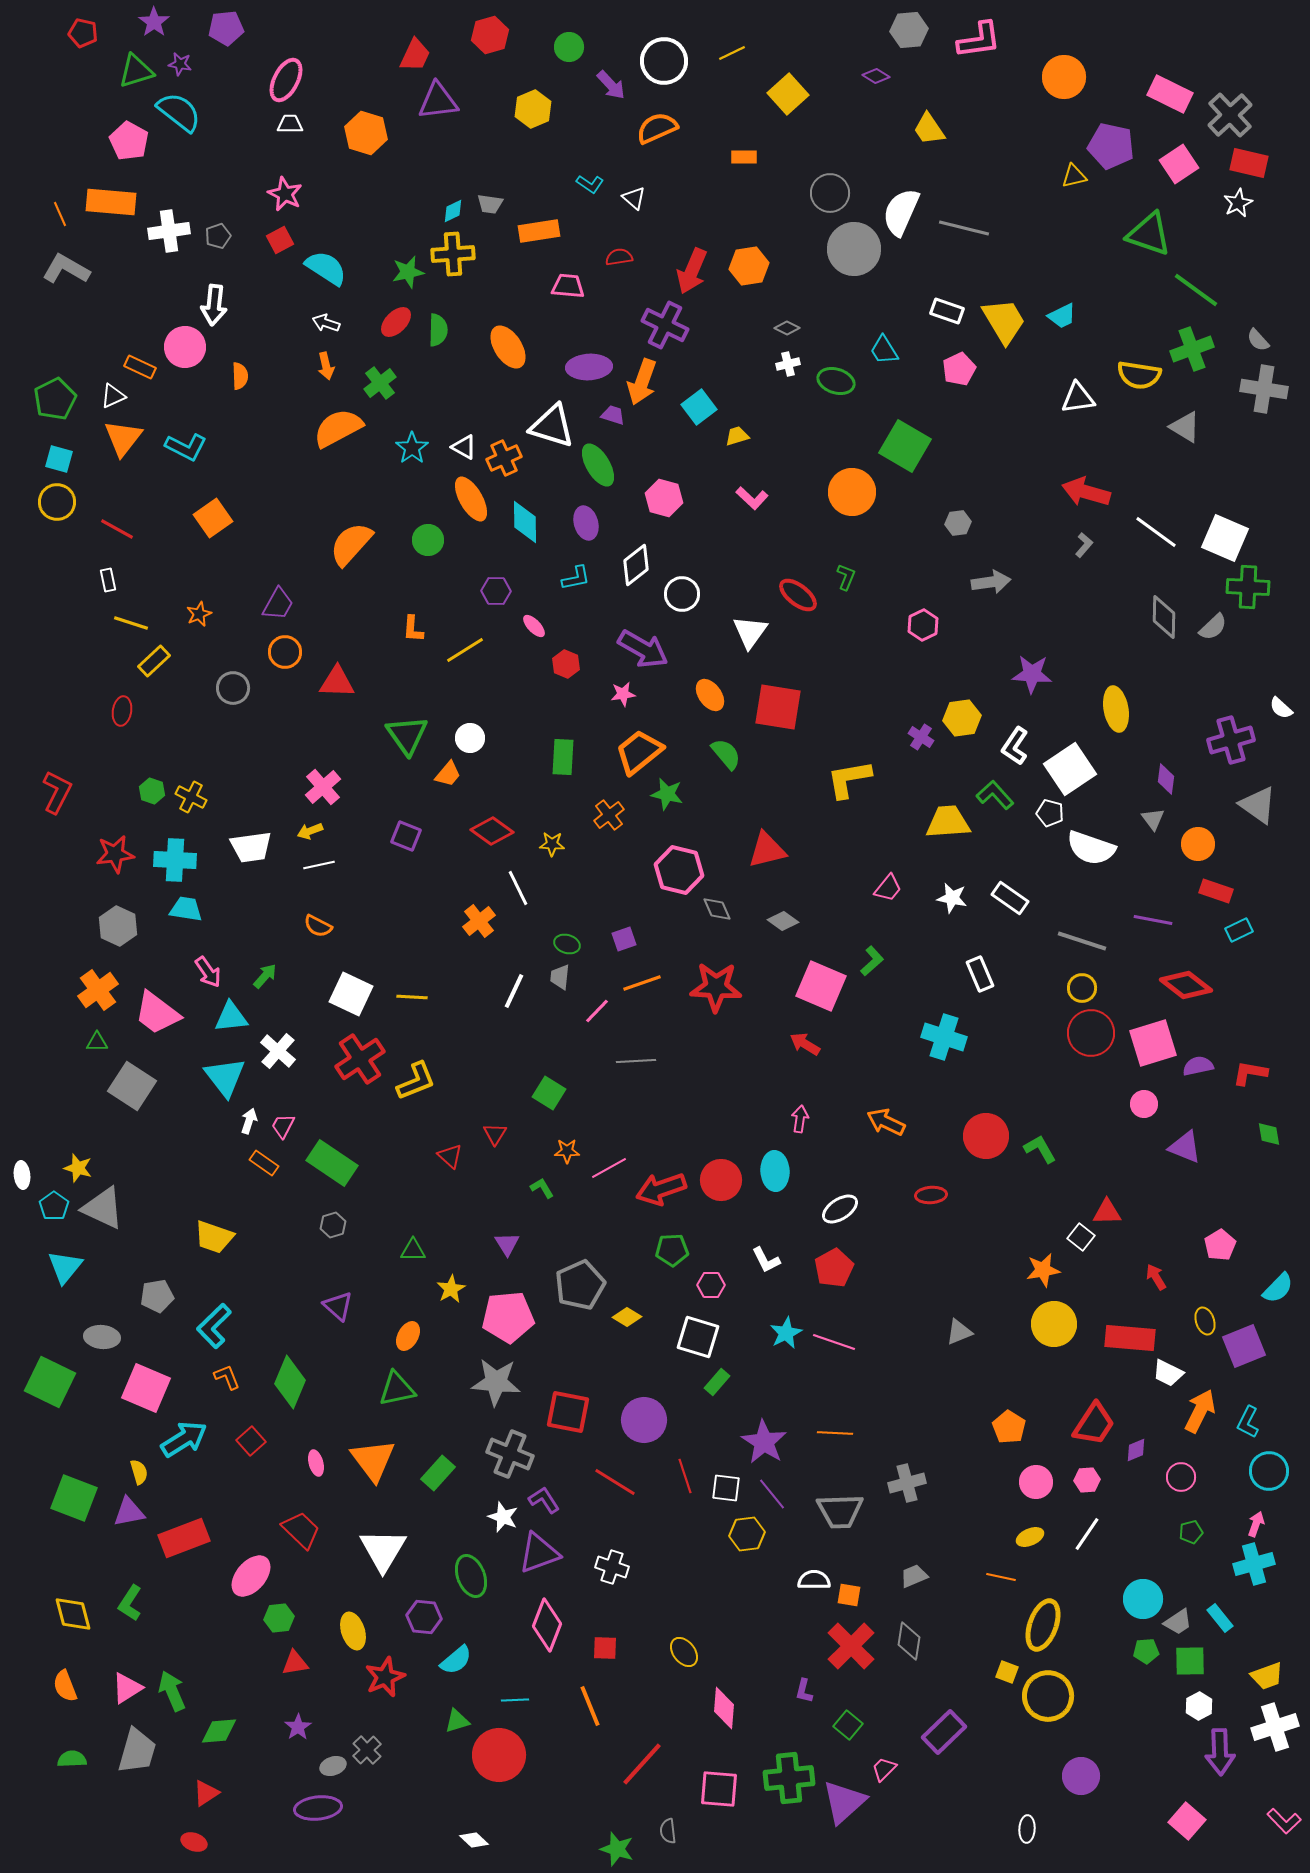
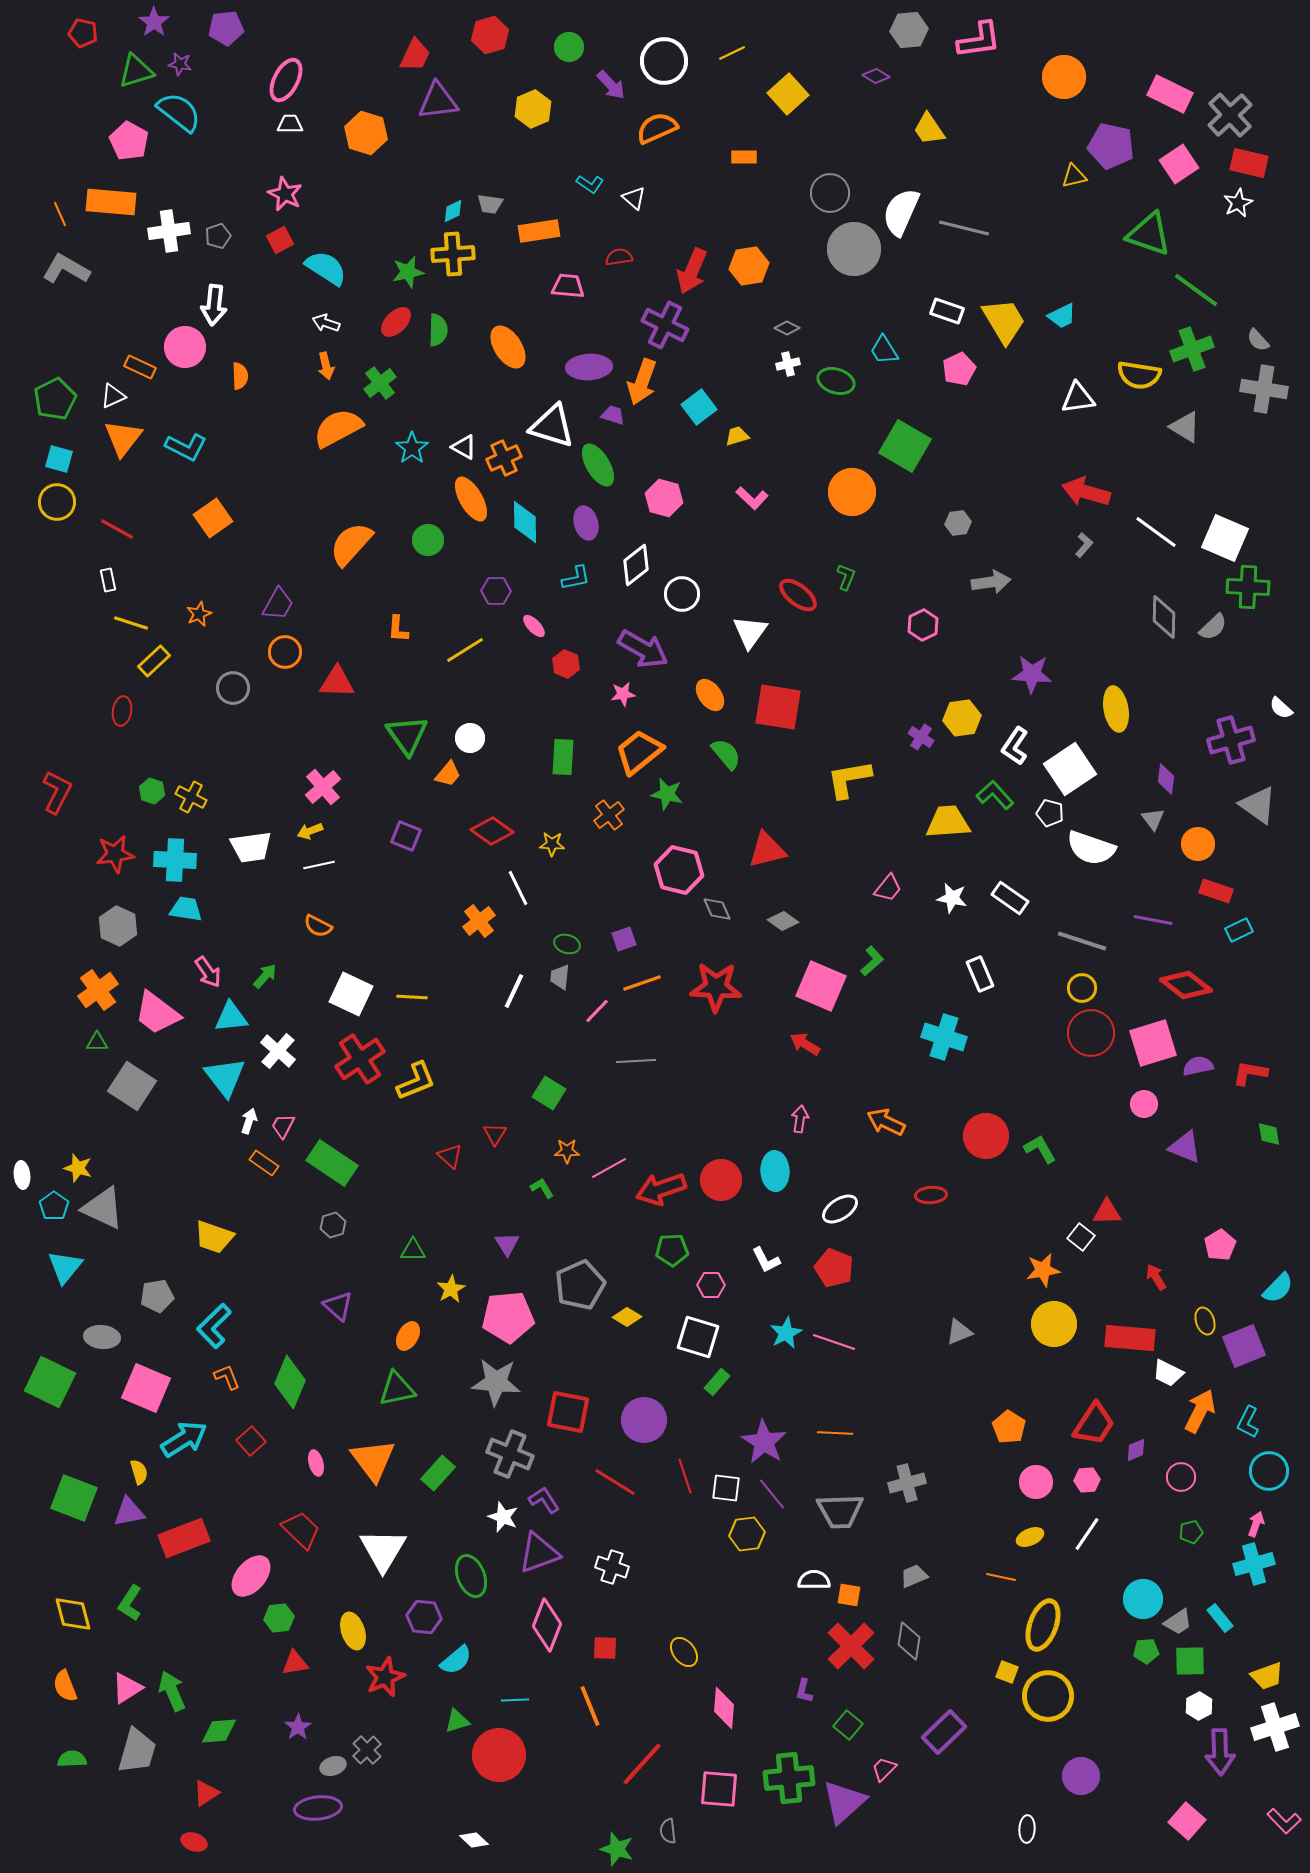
orange L-shape at (413, 629): moved 15 px left
red pentagon at (834, 1268): rotated 21 degrees counterclockwise
